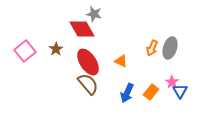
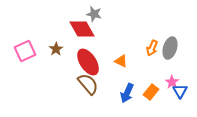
pink square: rotated 15 degrees clockwise
